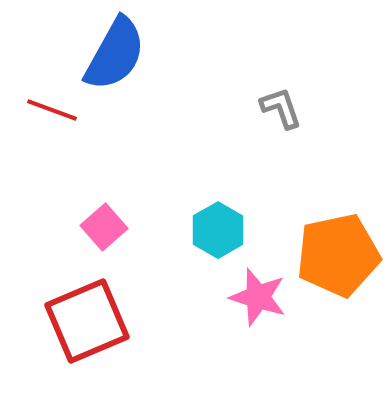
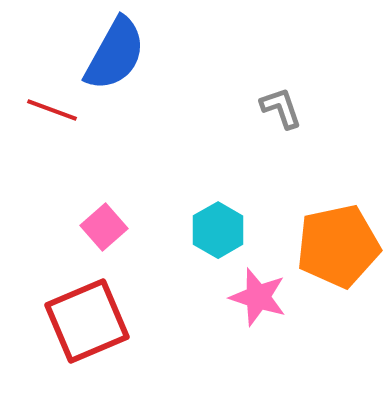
orange pentagon: moved 9 px up
